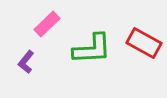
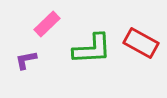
red rectangle: moved 3 px left
purple L-shape: moved 2 px up; rotated 40 degrees clockwise
